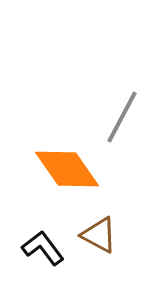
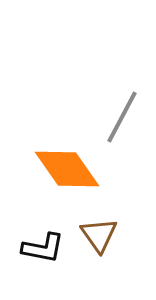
brown triangle: rotated 27 degrees clockwise
black L-shape: rotated 138 degrees clockwise
